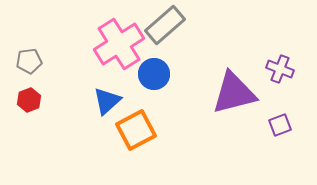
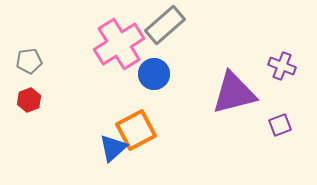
purple cross: moved 2 px right, 3 px up
blue triangle: moved 6 px right, 47 px down
